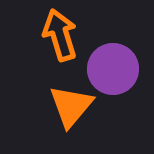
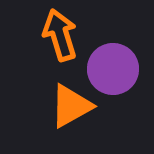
orange triangle: rotated 21 degrees clockwise
